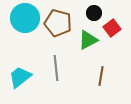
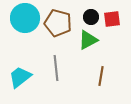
black circle: moved 3 px left, 4 px down
red square: moved 9 px up; rotated 30 degrees clockwise
